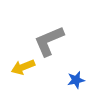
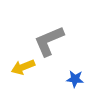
blue star: moved 1 px left, 1 px up; rotated 18 degrees clockwise
